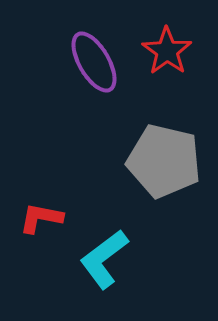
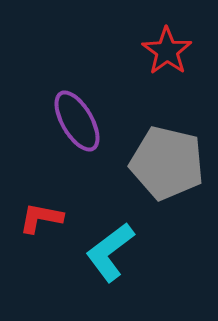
purple ellipse: moved 17 px left, 59 px down
gray pentagon: moved 3 px right, 2 px down
cyan L-shape: moved 6 px right, 7 px up
